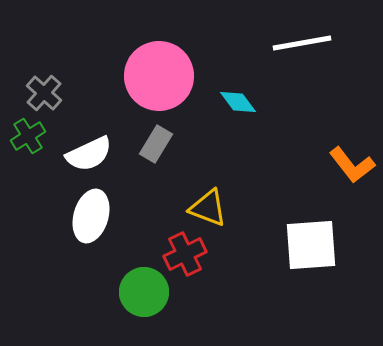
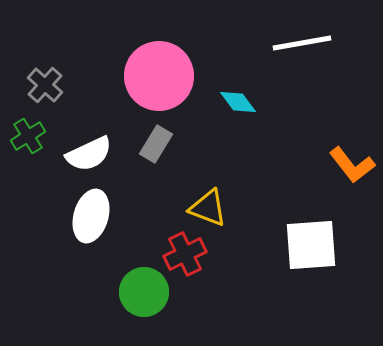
gray cross: moved 1 px right, 8 px up
